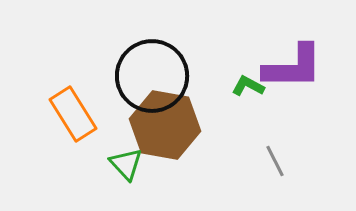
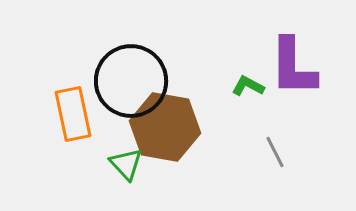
purple L-shape: rotated 90 degrees clockwise
black circle: moved 21 px left, 5 px down
orange rectangle: rotated 20 degrees clockwise
brown hexagon: moved 2 px down
gray line: moved 9 px up
